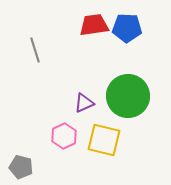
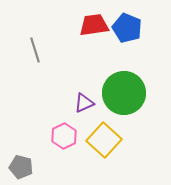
blue pentagon: rotated 20 degrees clockwise
green circle: moved 4 px left, 3 px up
yellow square: rotated 28 degrees clockwise
